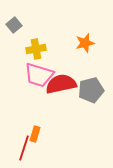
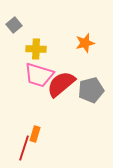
yellow cross: rotated 12 degrees clockwise
red semicircle: rotated 28 degrees counterclockwise
